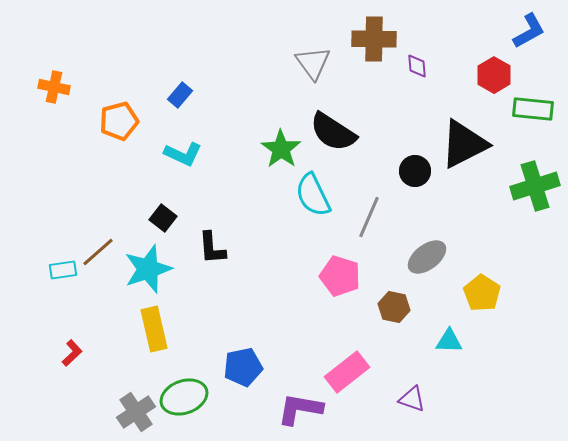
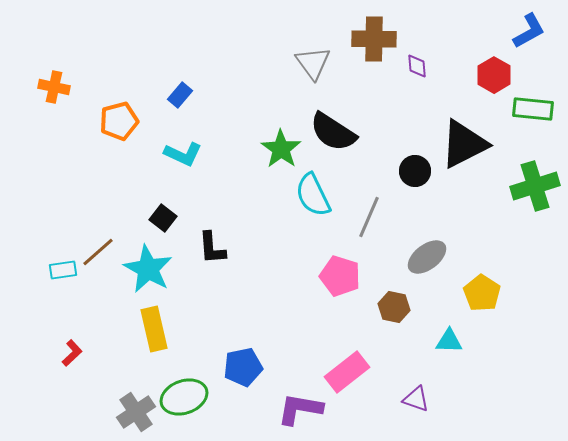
cyan star: rotated 24 degrees counterclockwise
purple triangle: moved 4 px right
